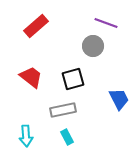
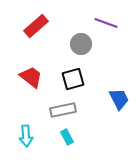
gray circle: moved 12 px left, 2 px up
